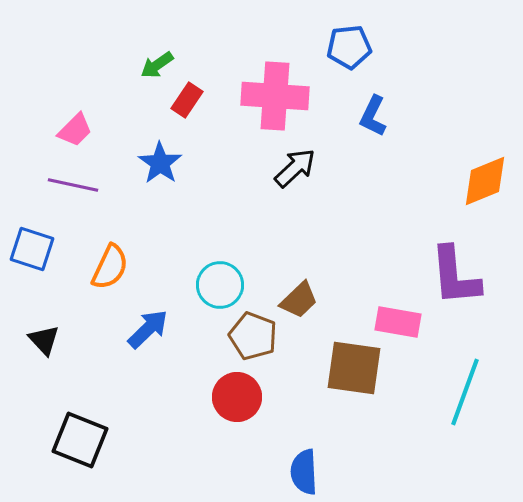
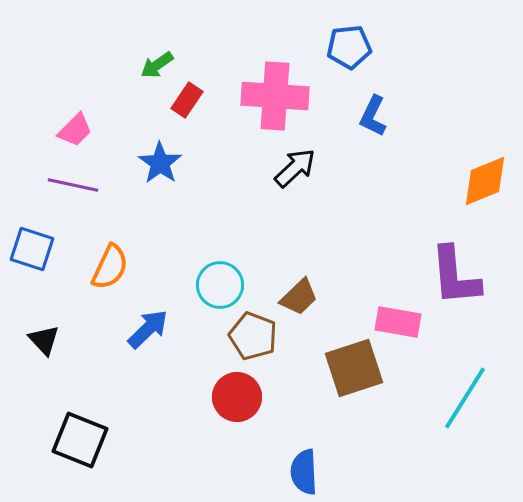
brown trapezoid: moved 3 px up
brown square: rotated 26 degrees counterclockwise
cyan line: moved 6 px down; rotated 12 degrees clockwise
